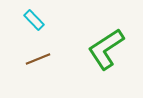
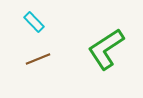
cyan rectangle: moved 2 px down
